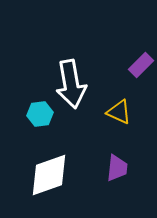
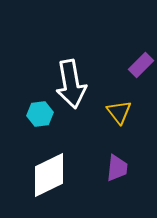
yellow triangle: rotated 28 degrees clockwise
white diamond: rotated 6 degrees counterclockwise
